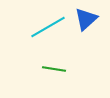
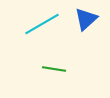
cyan line: moved 6 px left, 3 px up
